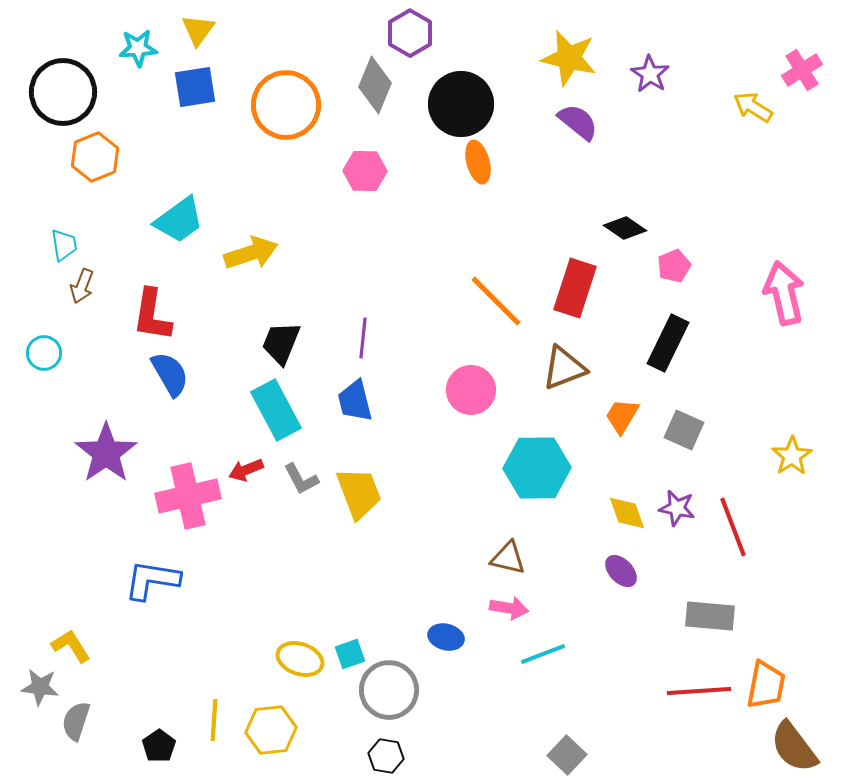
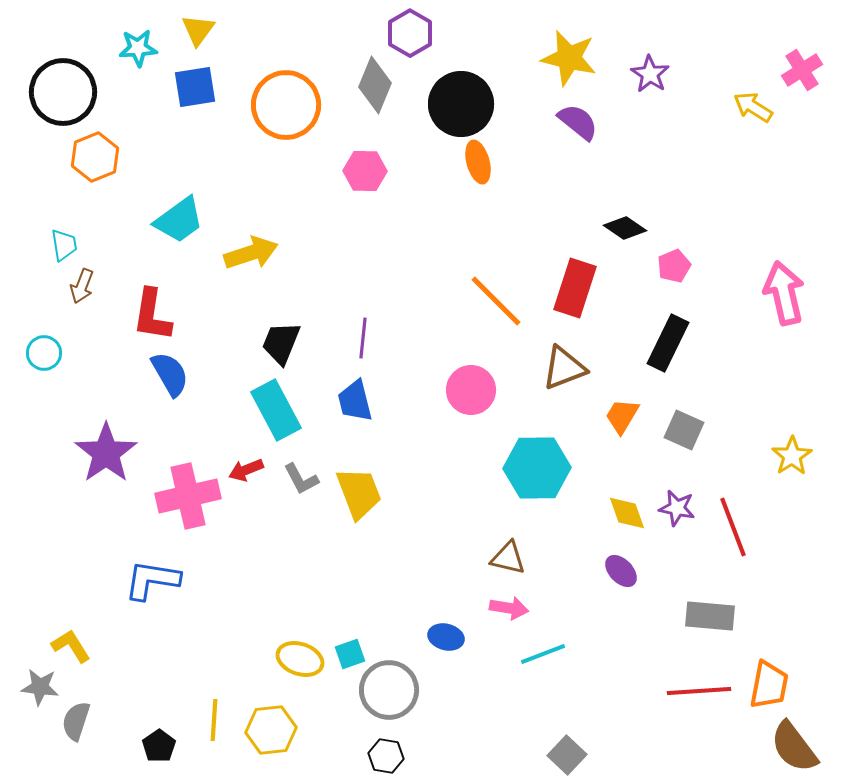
orange trapezoid at (766, 685): moved 3 px right
